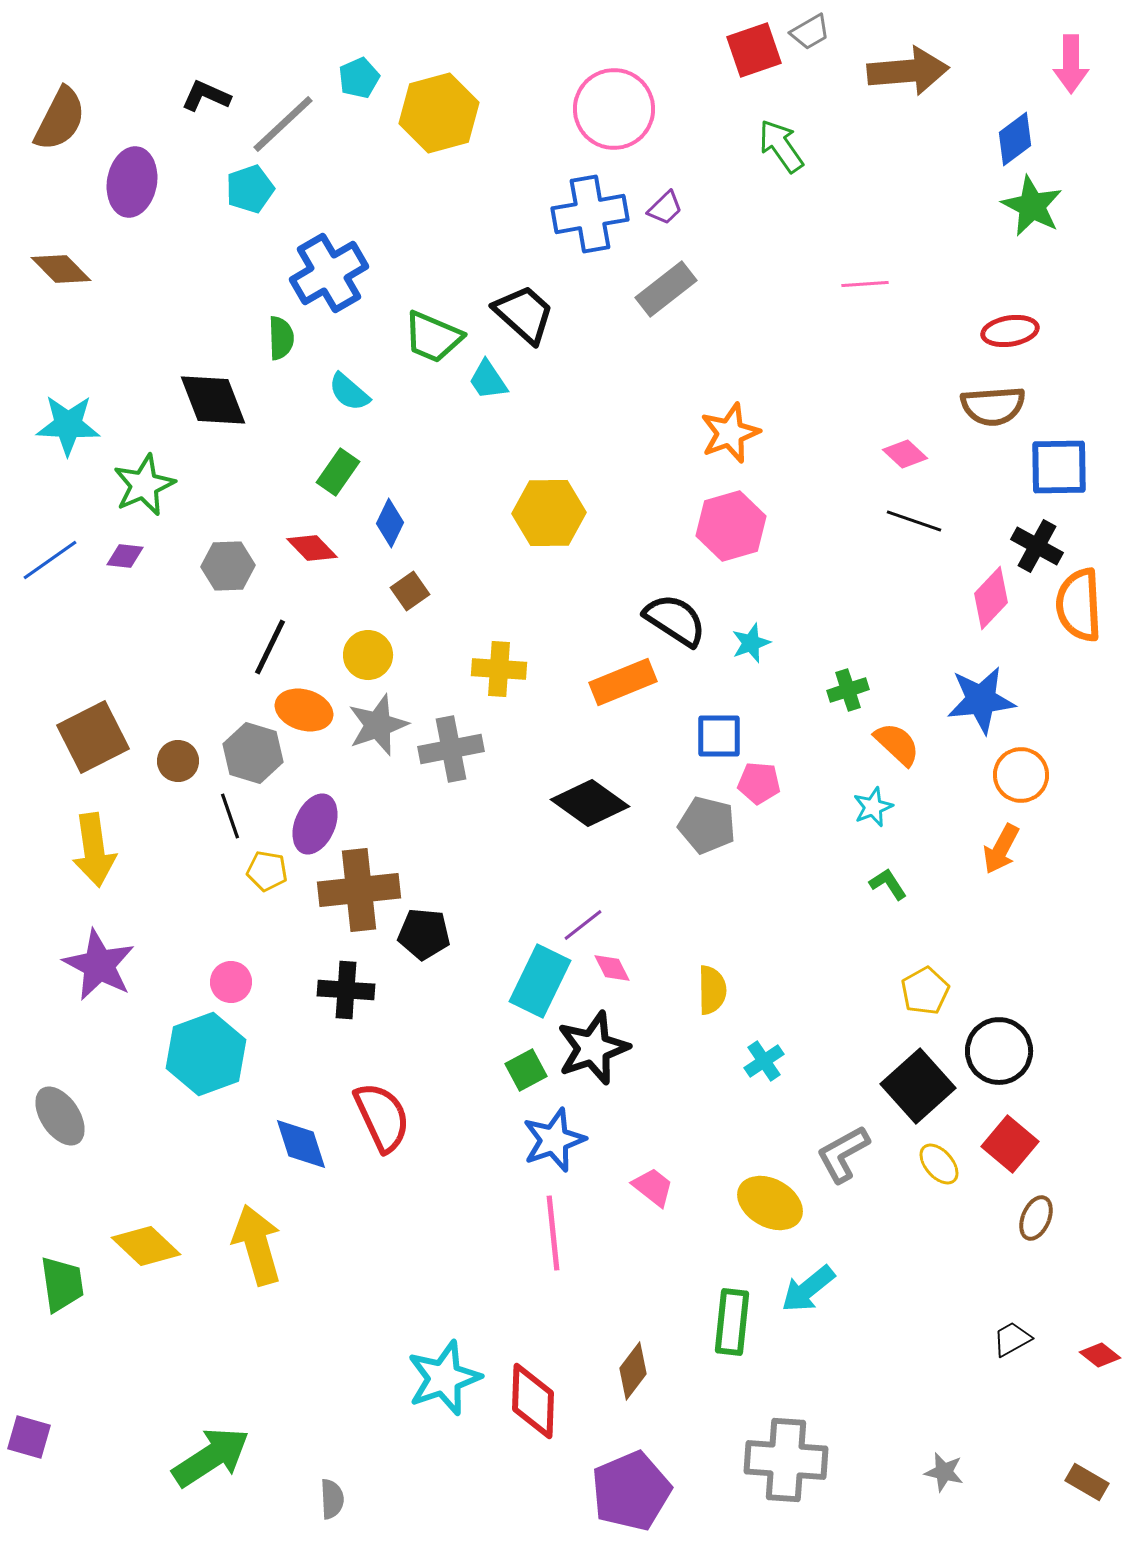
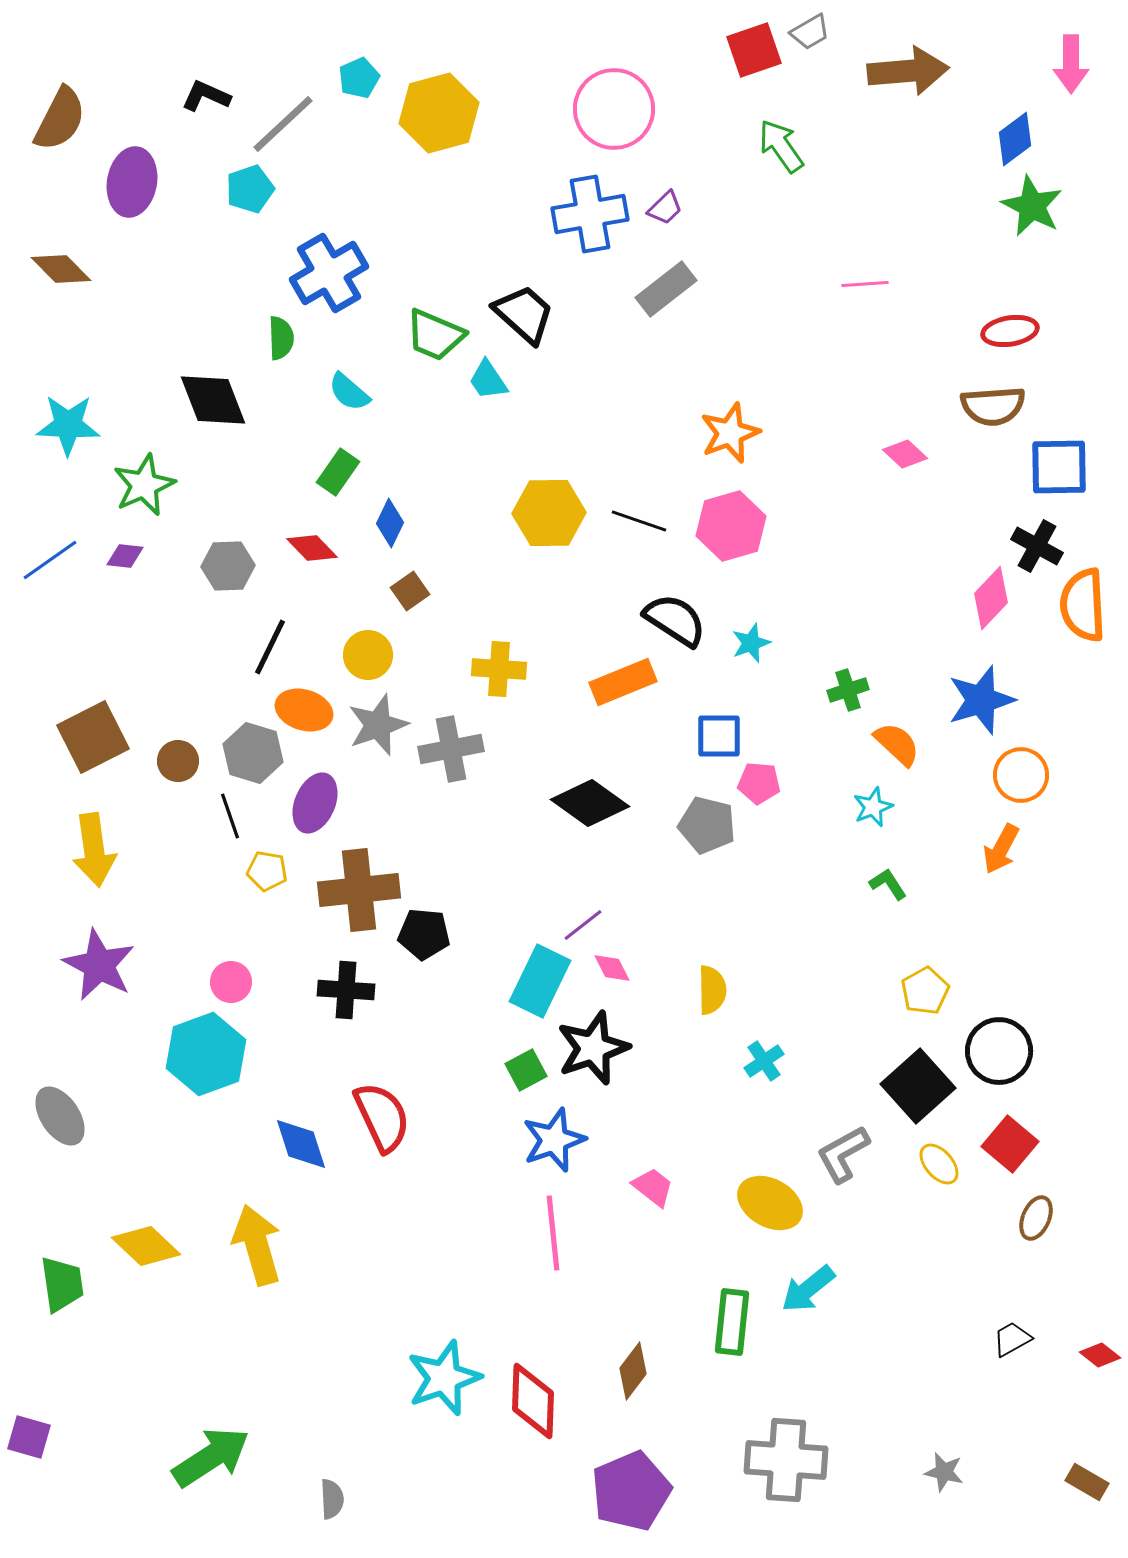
green trapezoid at (433, 337): moved 2 px right, 2 px up
black line at (914, 521): moved 275 px left
orange semicircle at (1079, 605): moved 4 px right
blue star at (981, 700): rotated 10 degrees counterclockwise
purple ellipse at (315, 824): moved 21 px up
